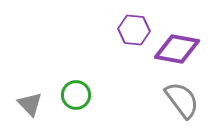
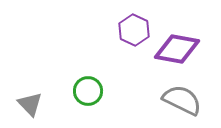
purple hexagon: rotated 20 degrees clockwise
green circle: moved 12 px right, 4 px up
gray semicircle: rotated 27 degrees counterclockwise
